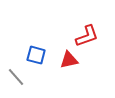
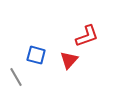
red triangle: rotated 36 degrees counterclockwise
gray line: rotated 12 degrees clockwise
